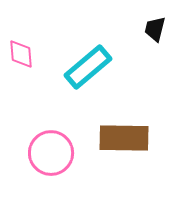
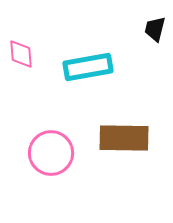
cyan rectangle: rotated 30 degrees clockwise
